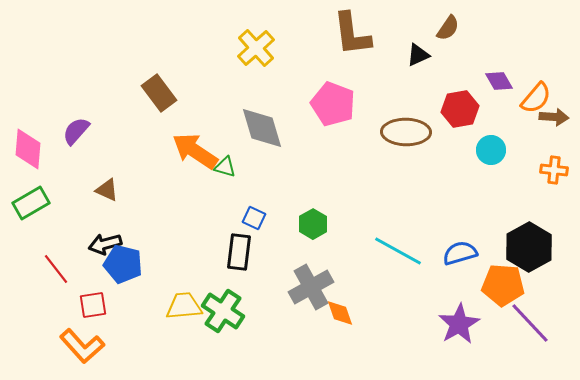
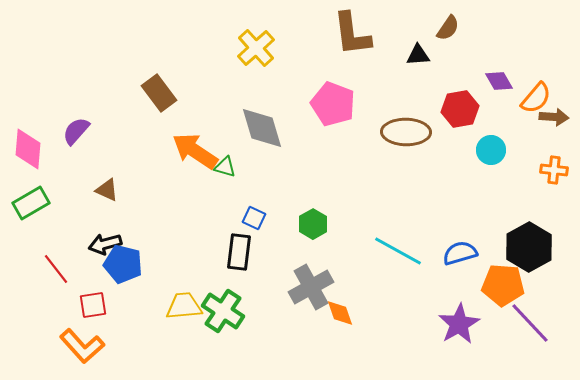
black triangle: rotated 20 degrees clockwise
